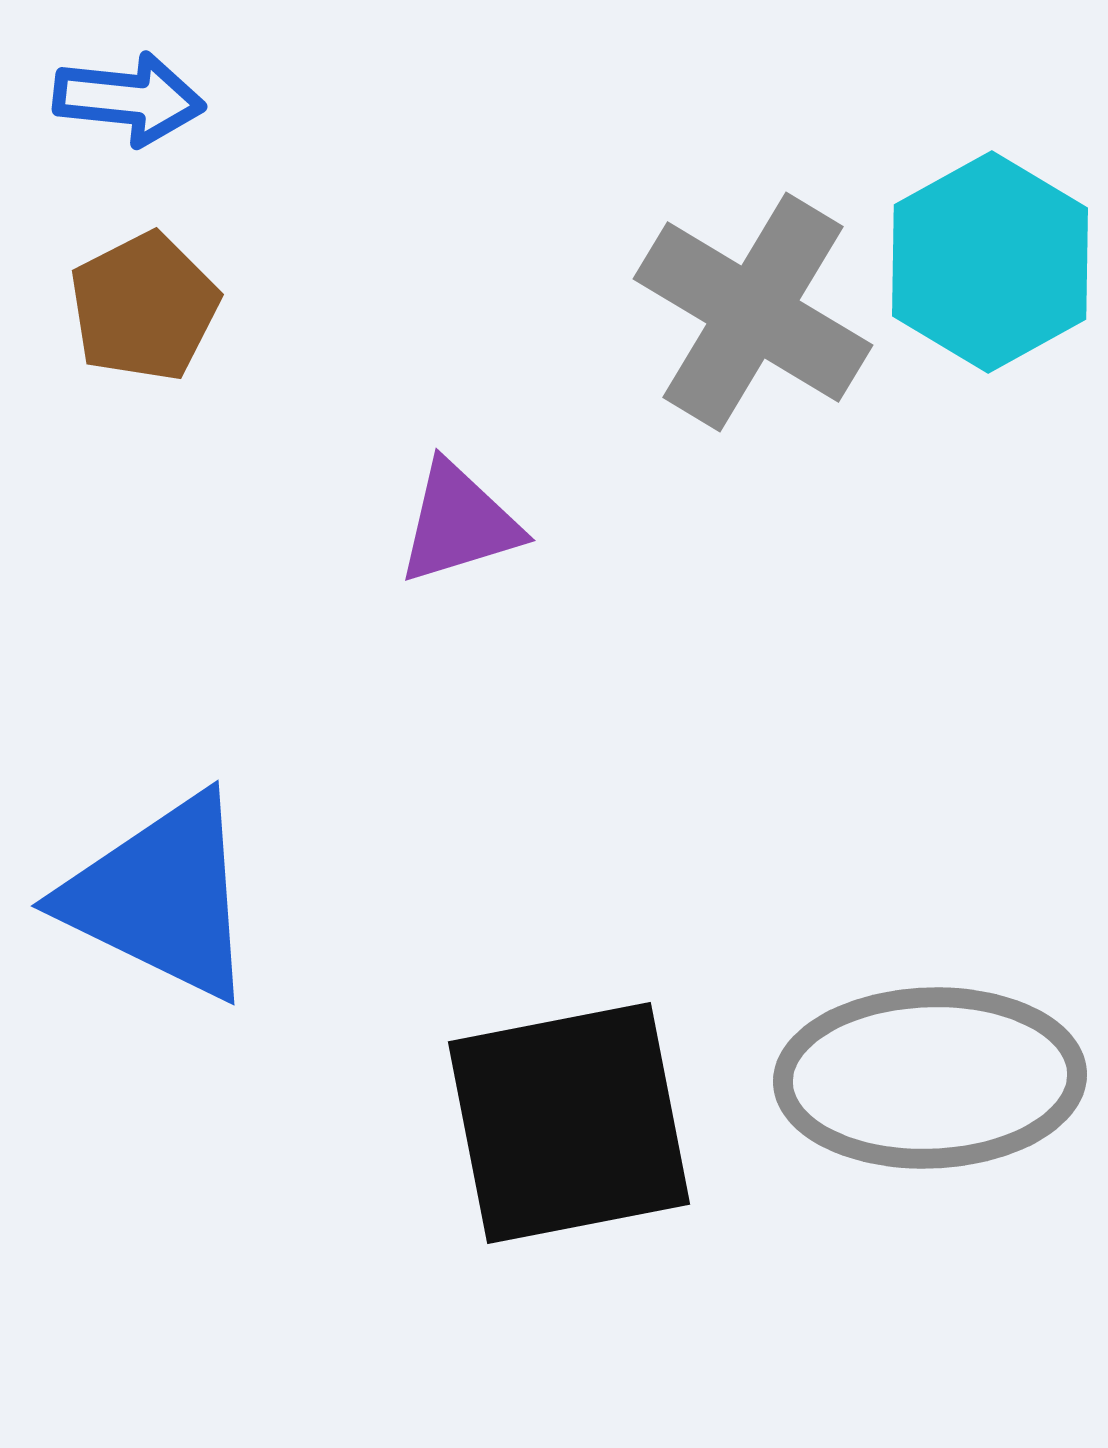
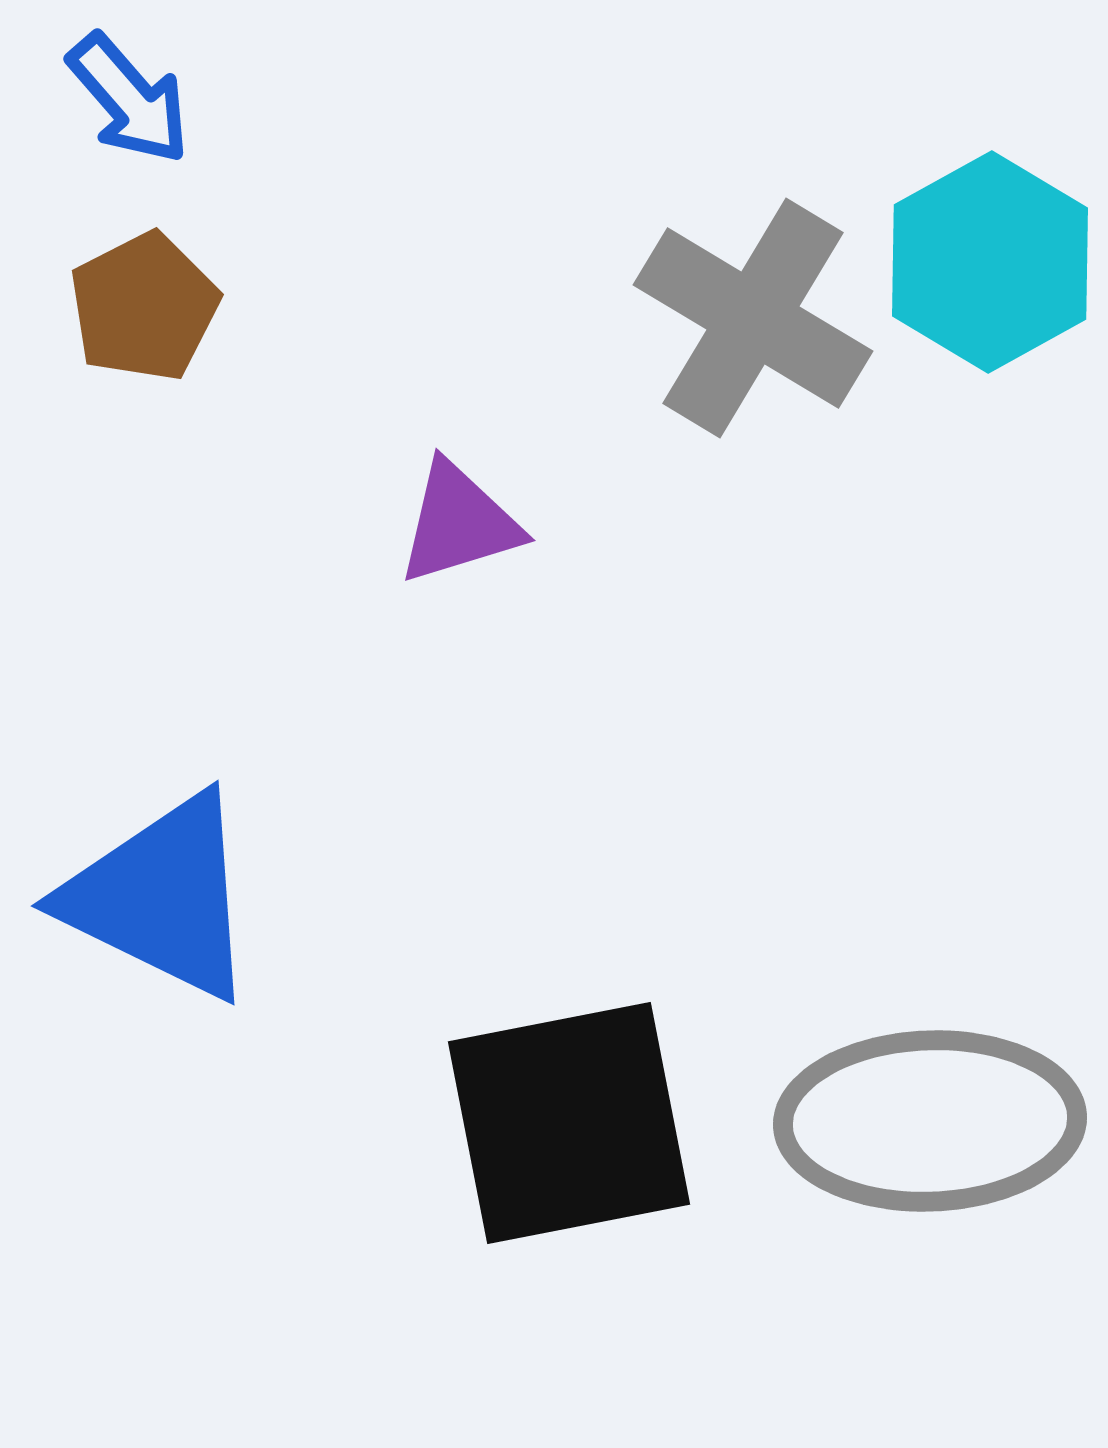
blue arrow: rotated 43 degrees clockwise
gray cross: moved 6 px down
gray ellipse: moved 43 px down
